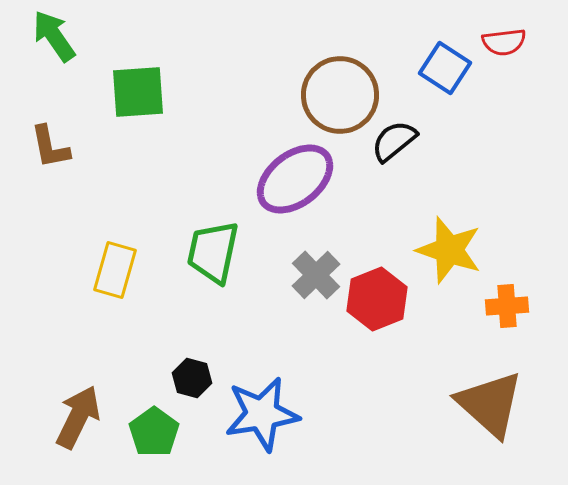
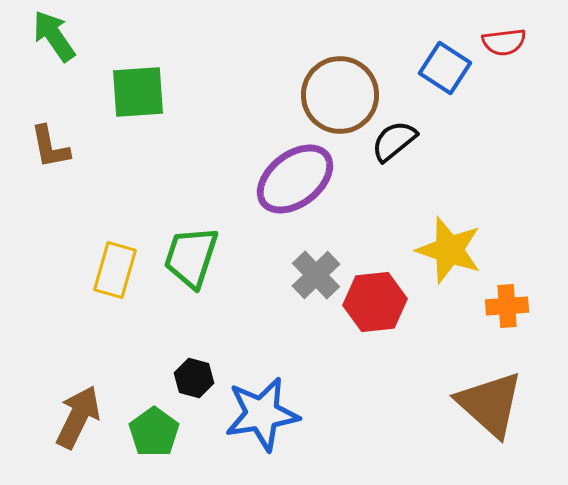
green trapezoid: moved 22 px left, 5 px down; rotated 6 degrees clockwise
red hexagon: moved 2 px left, 3 px down; rotated 16 degrees clockwise
black hexagon: moved 2 px right
